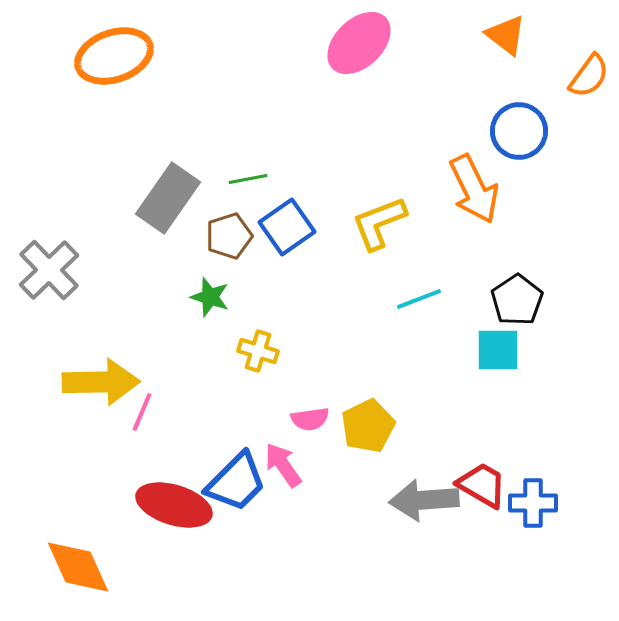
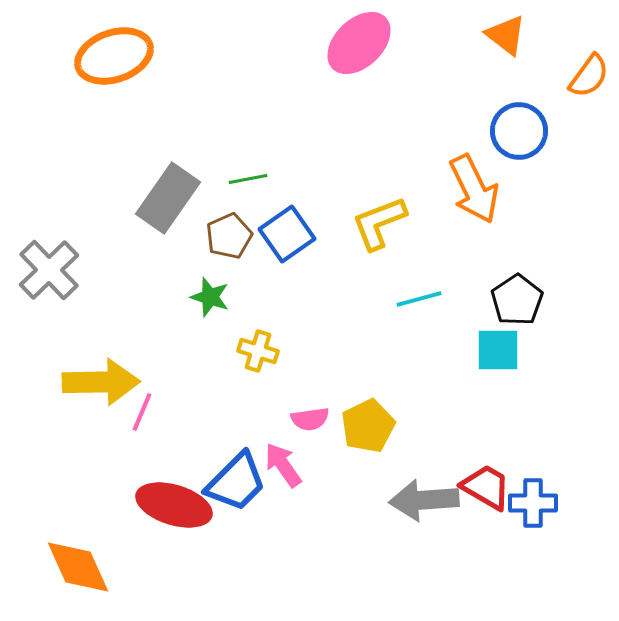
blue square: moved 7 px down
brown pentagon: rotated 6 degrees counterclockwise
cyan line: rotated 6 degrees clockwise
red trapezoid: moved 4 px right, 2 px down
